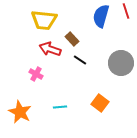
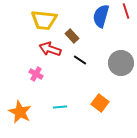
brown rectangle: moved 3 px up
